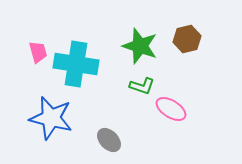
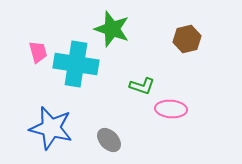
green star: moved 28 px left, 17 px up
pink ellipse: rotated 28 degrees counterclockwise
blue star: moved 10 px down
